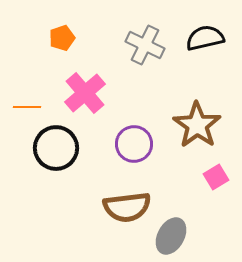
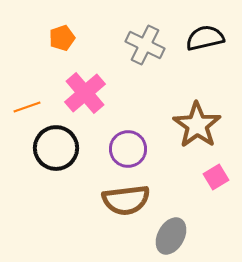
orange line: rotated 20 degrees counterclockwise
purple circle: moved 6 px left, 5 px down
brown semicircle: moved 1 px left, 7 px up
